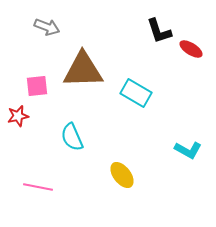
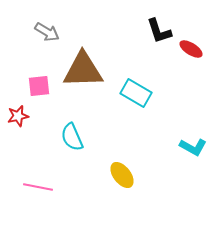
gray arrow: moved 5 px down; rotated 10 degrees clockwise
pink square: moved 2 px right
cyan L-shape: moved 5 px right, 3 px up
